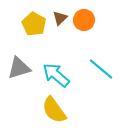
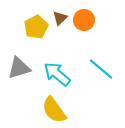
yellow pentagon: moved 2 px right, 3 px down; rotated 15 degrees clockwise
cyan arrow: moved 1 px right, 1 px up
